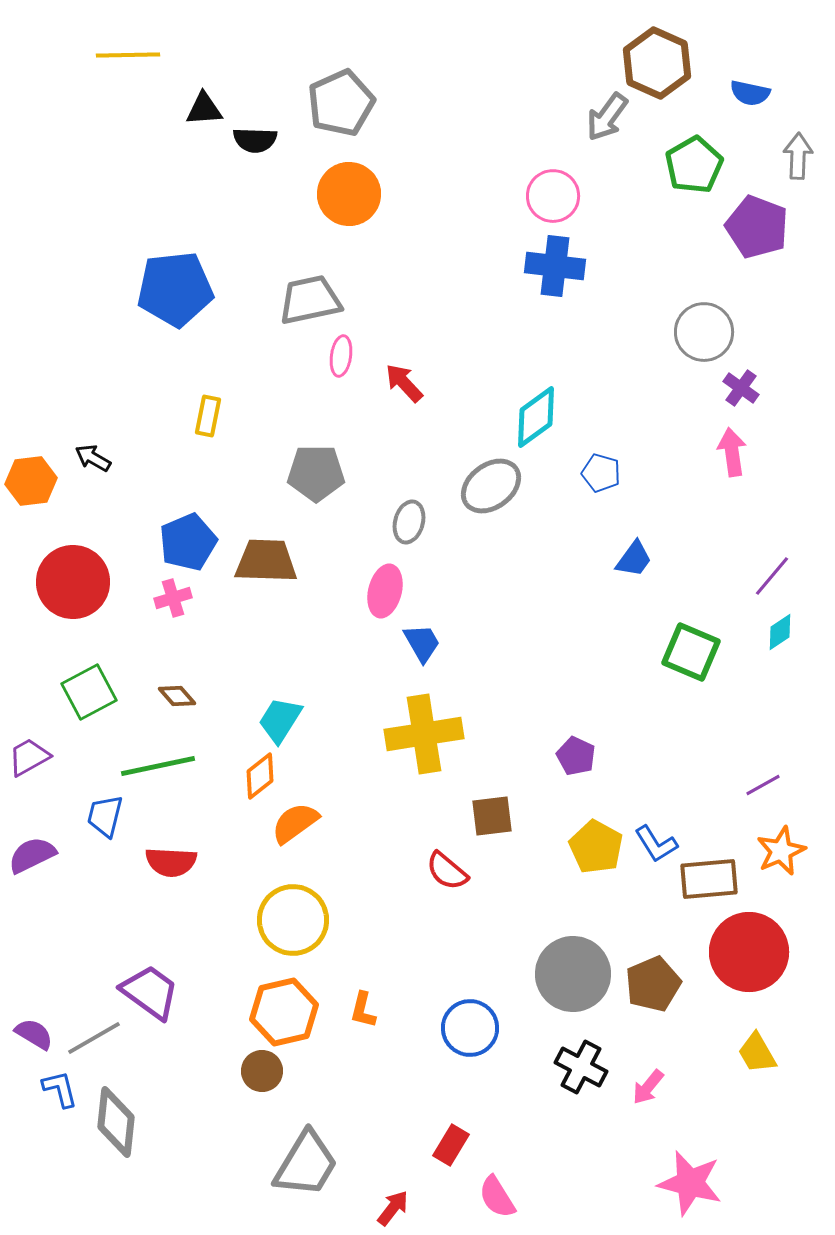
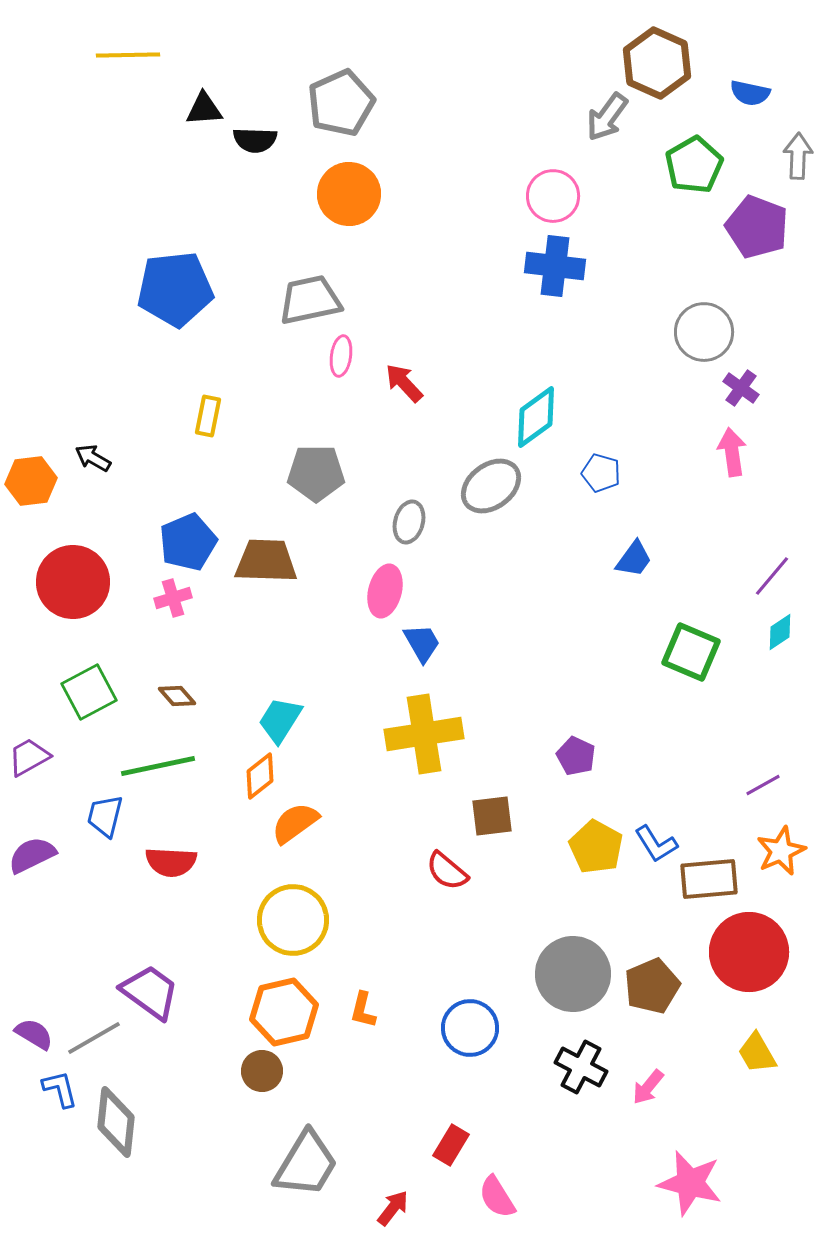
brown pentagon at (653, 984): moved 1 px left, 2 px down
